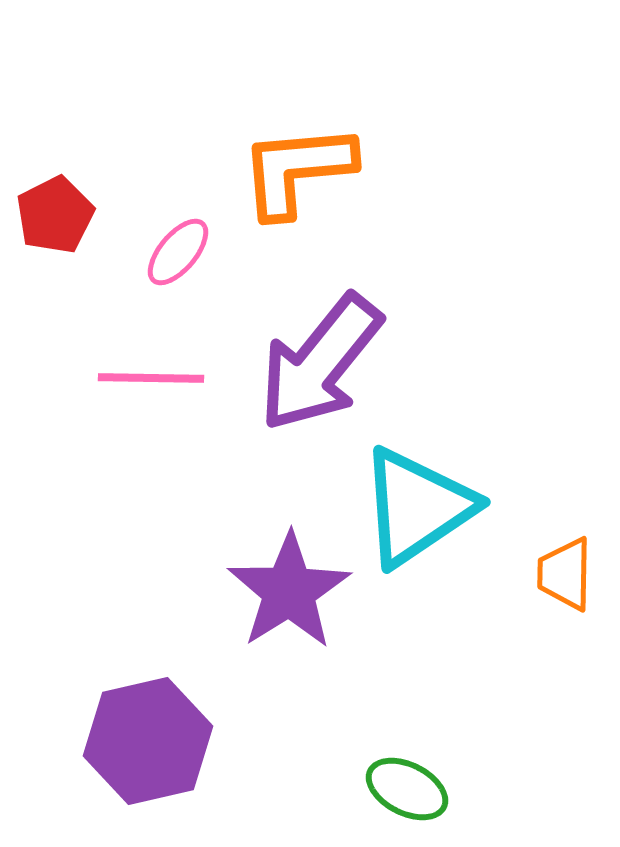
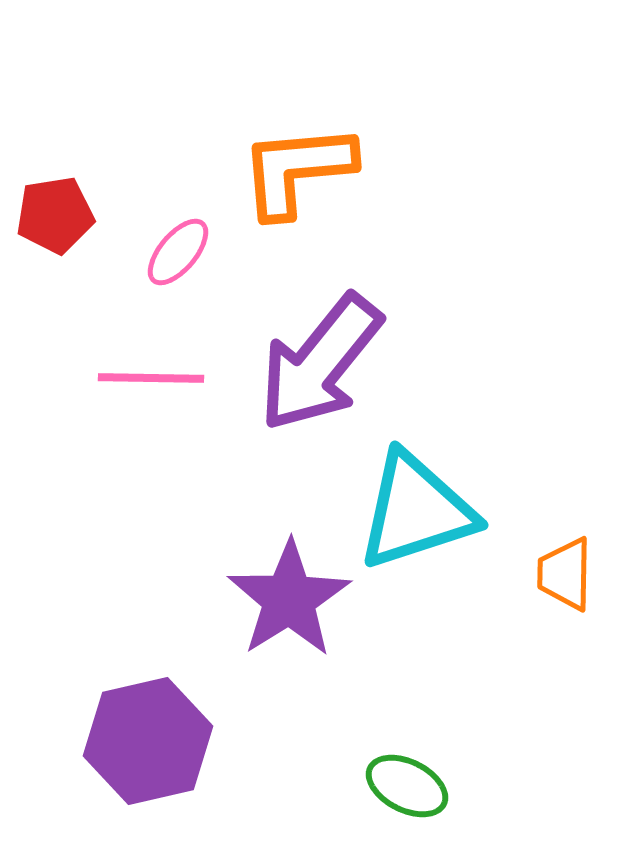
red pentagon: rotated 18 degrees clockwise
cyan triangle: moved 1 px left, 4 px down; rotated 16 degrees clockwise
purple star: moved 8 px down
green ellipse: moved 3 px up
